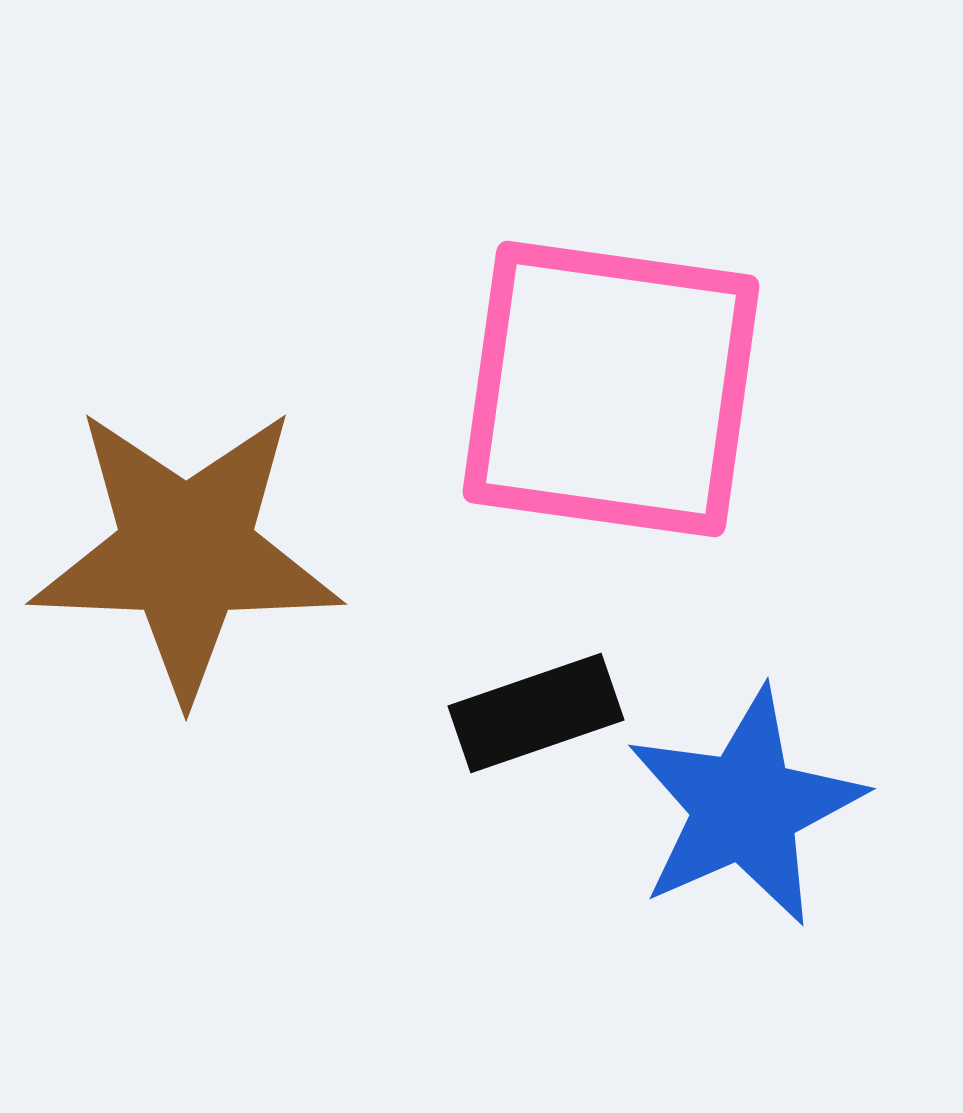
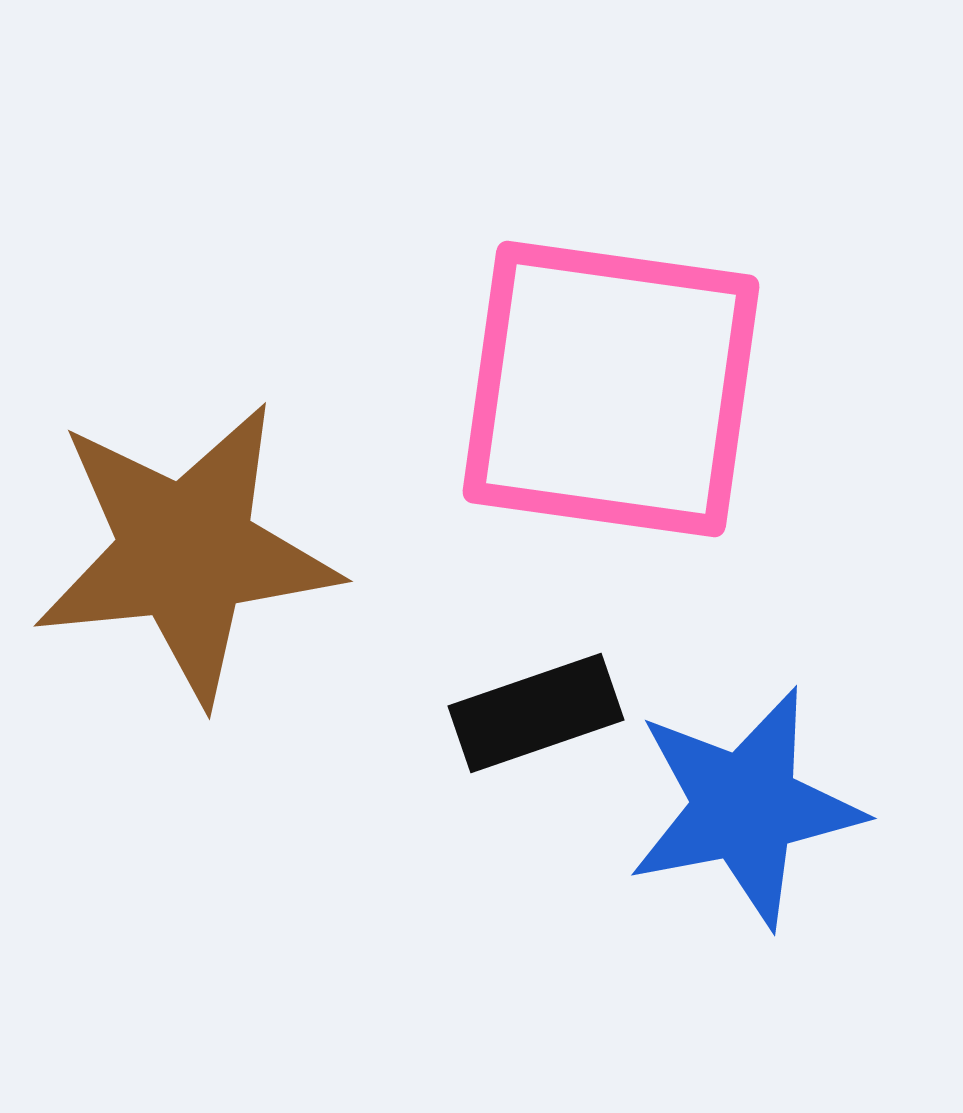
brown star: rotated 8 degrees counterclockwise
blue star: rotated 13 degrees clockwise
